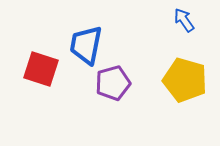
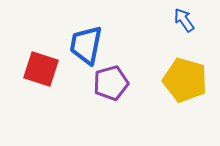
purple pentagon: moved 2 px left
